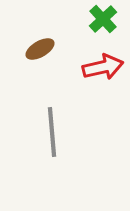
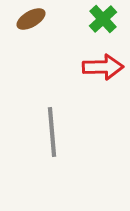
brown ellipse: moved 9 px left, 30 px up
red arrow: rotated 12 degrees clockwise
